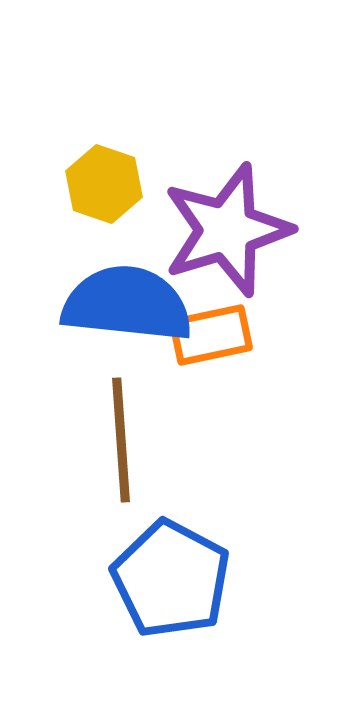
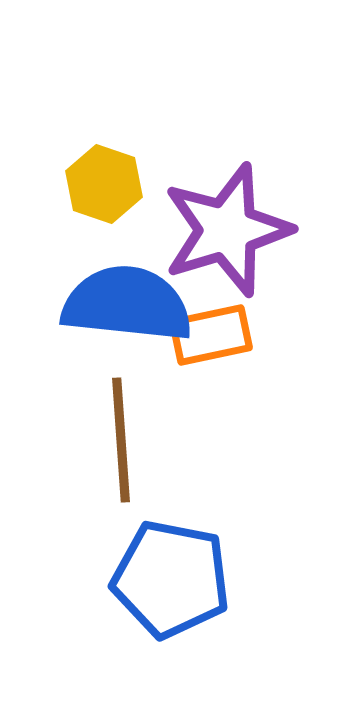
blue pentagon: rotated 17 degrees counterclockwise
